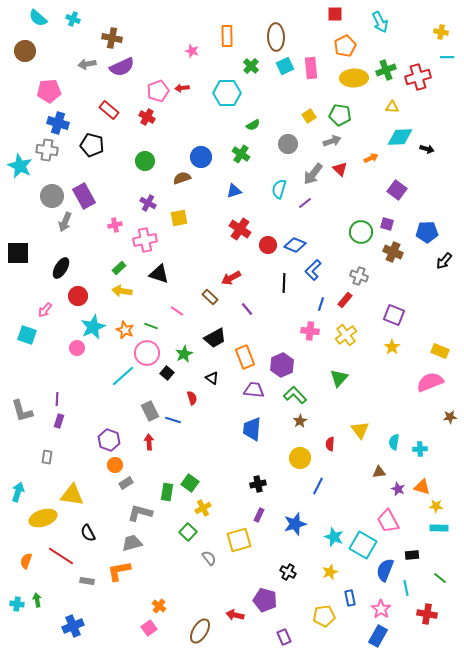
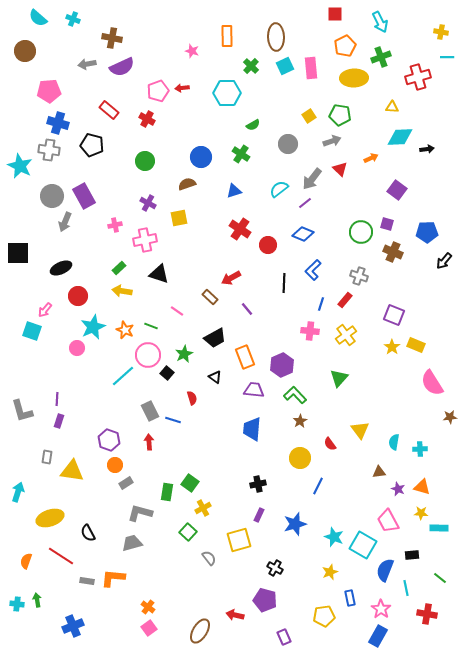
green cross at (386, 70): moved 5 px left, 13 px up
red cross at (147, 117): moved 2 px down
black arrow at (427, 149): rotated 24 degrees counterclockwise
gray cross at (47, 150): moved 2 px right
gray arrow at (313, 174): moved 1 px left, 5 px down
brown semicircle at (182, 178): moved 5 px right, 6 px down
cyan semicircle at (279, 189): rotated 36 degrees clockwise
blue diamond at (295, 245): moved 8 px right, 11 px up
black ellipse at (61, 268): rotated 35 degrees clockwise
cyan square at (27, 335): moved 5 px right, 4 px up
yellow rectangle at (440, 351): moved 24 px left, 6 px up
pink circle at (147, 353): moved 1 px right, 2 px down
black triangle at (212, 378): moved 3 px right, 1 px up
pink semicircle at (430, 382): moved 2 px right, 1 px down; rotated 100 degrees counterclockwise
red semicircle at (330, 444): rotated 40 degrees counterclockwise
yellow triangle at (72, 495): moved 24 px up
yellow star at (436, 506): moved 15 px left, 7 px down
yellow ellipse at (43, 518): moved 7 px right
orange L-shape at (119, 571): moved 6 px left, 7 px down; rotated 15 degrees clockwise
black cross at (288, 572): moved 13 px left, 4 px up
orange cross at (159, 606): moved 11 px left, 1 px down
